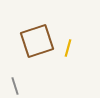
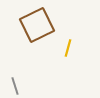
brown square: moved 16 px up; rotated 8 degrees counterclockwise
